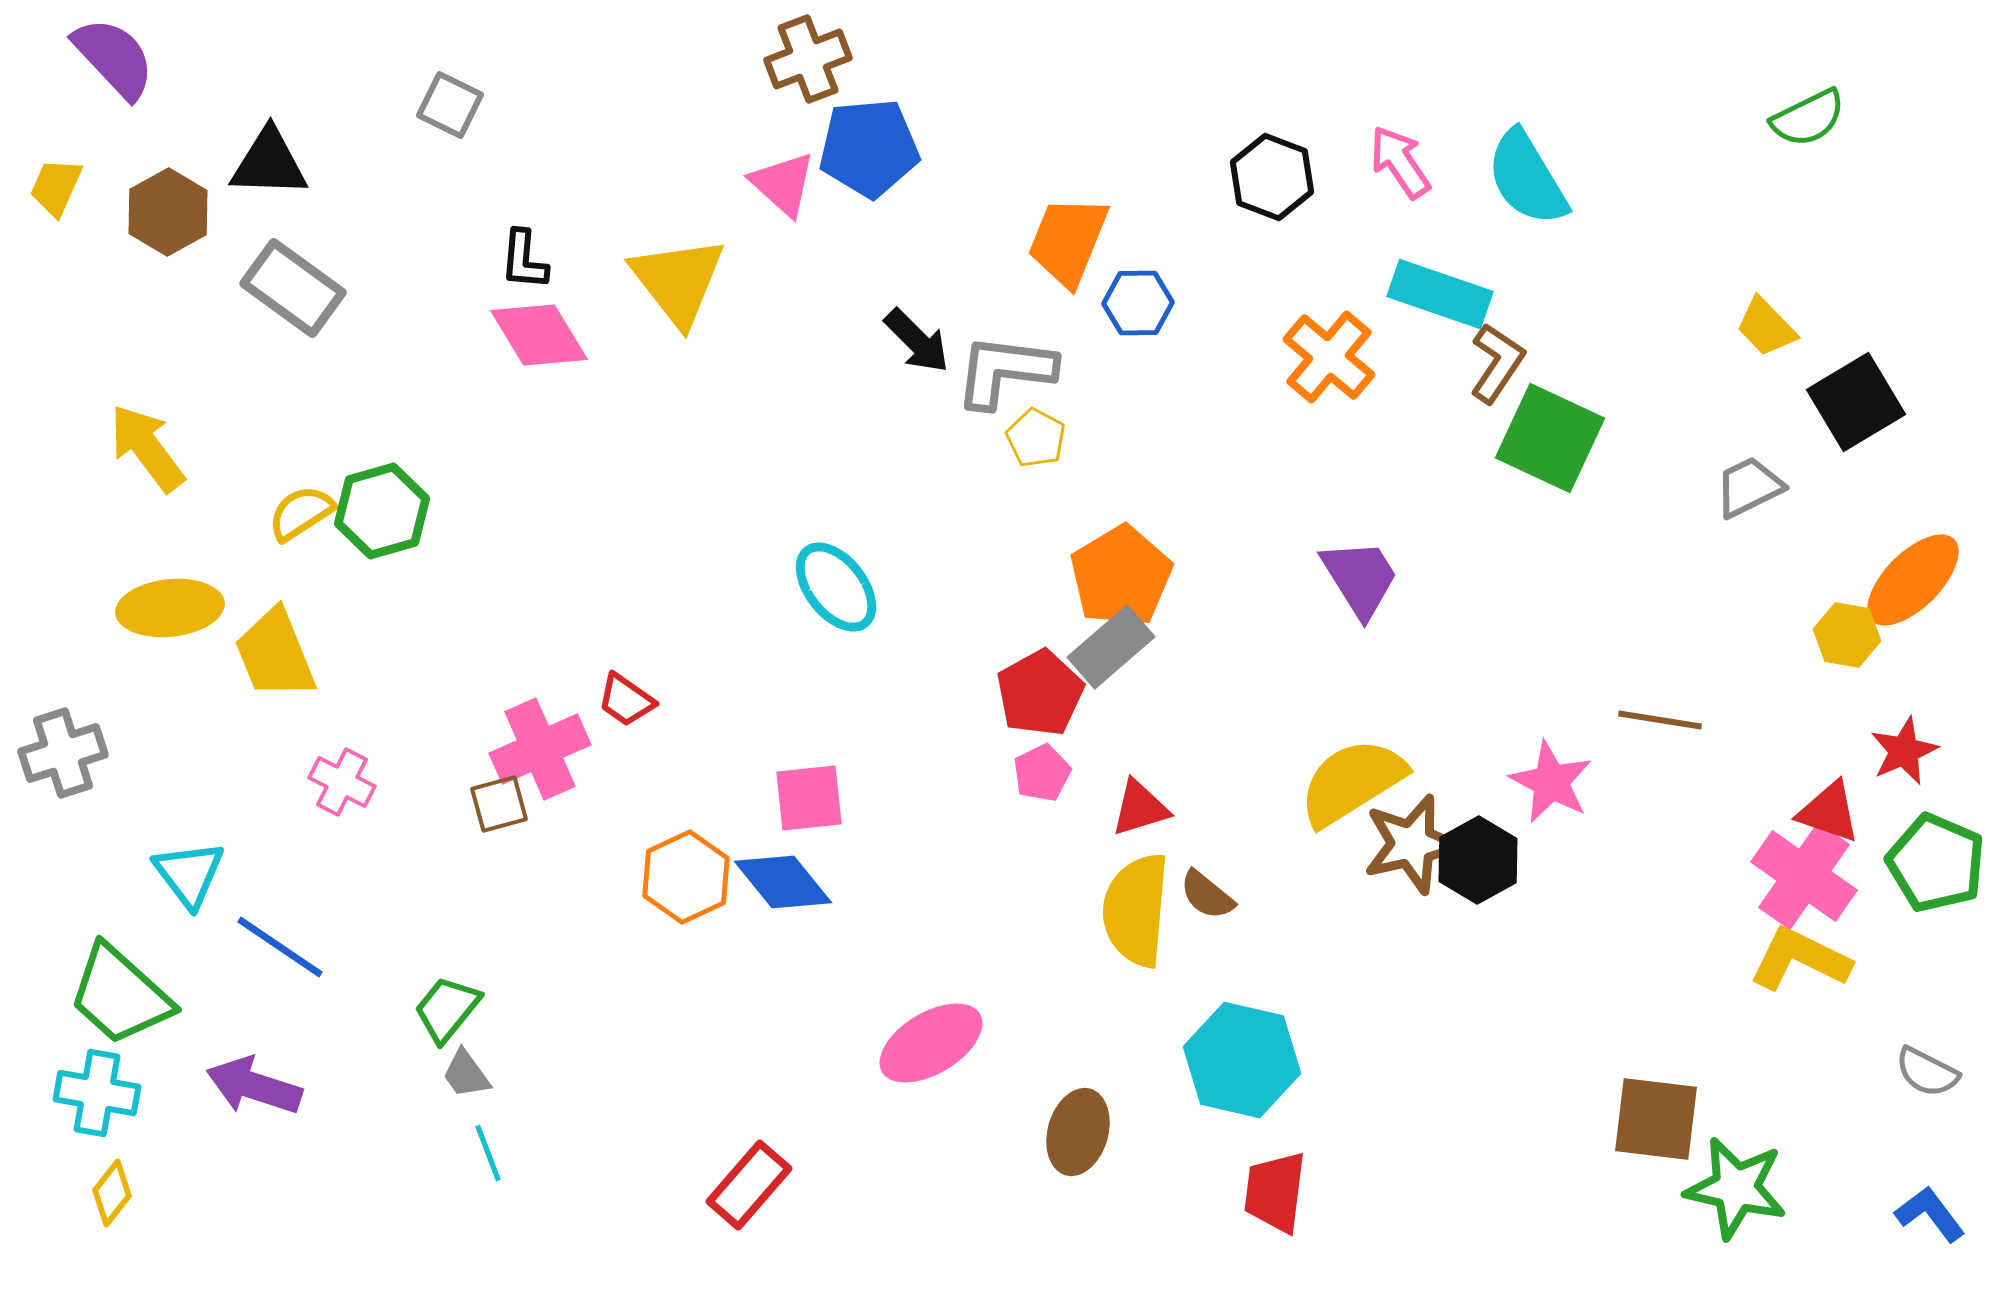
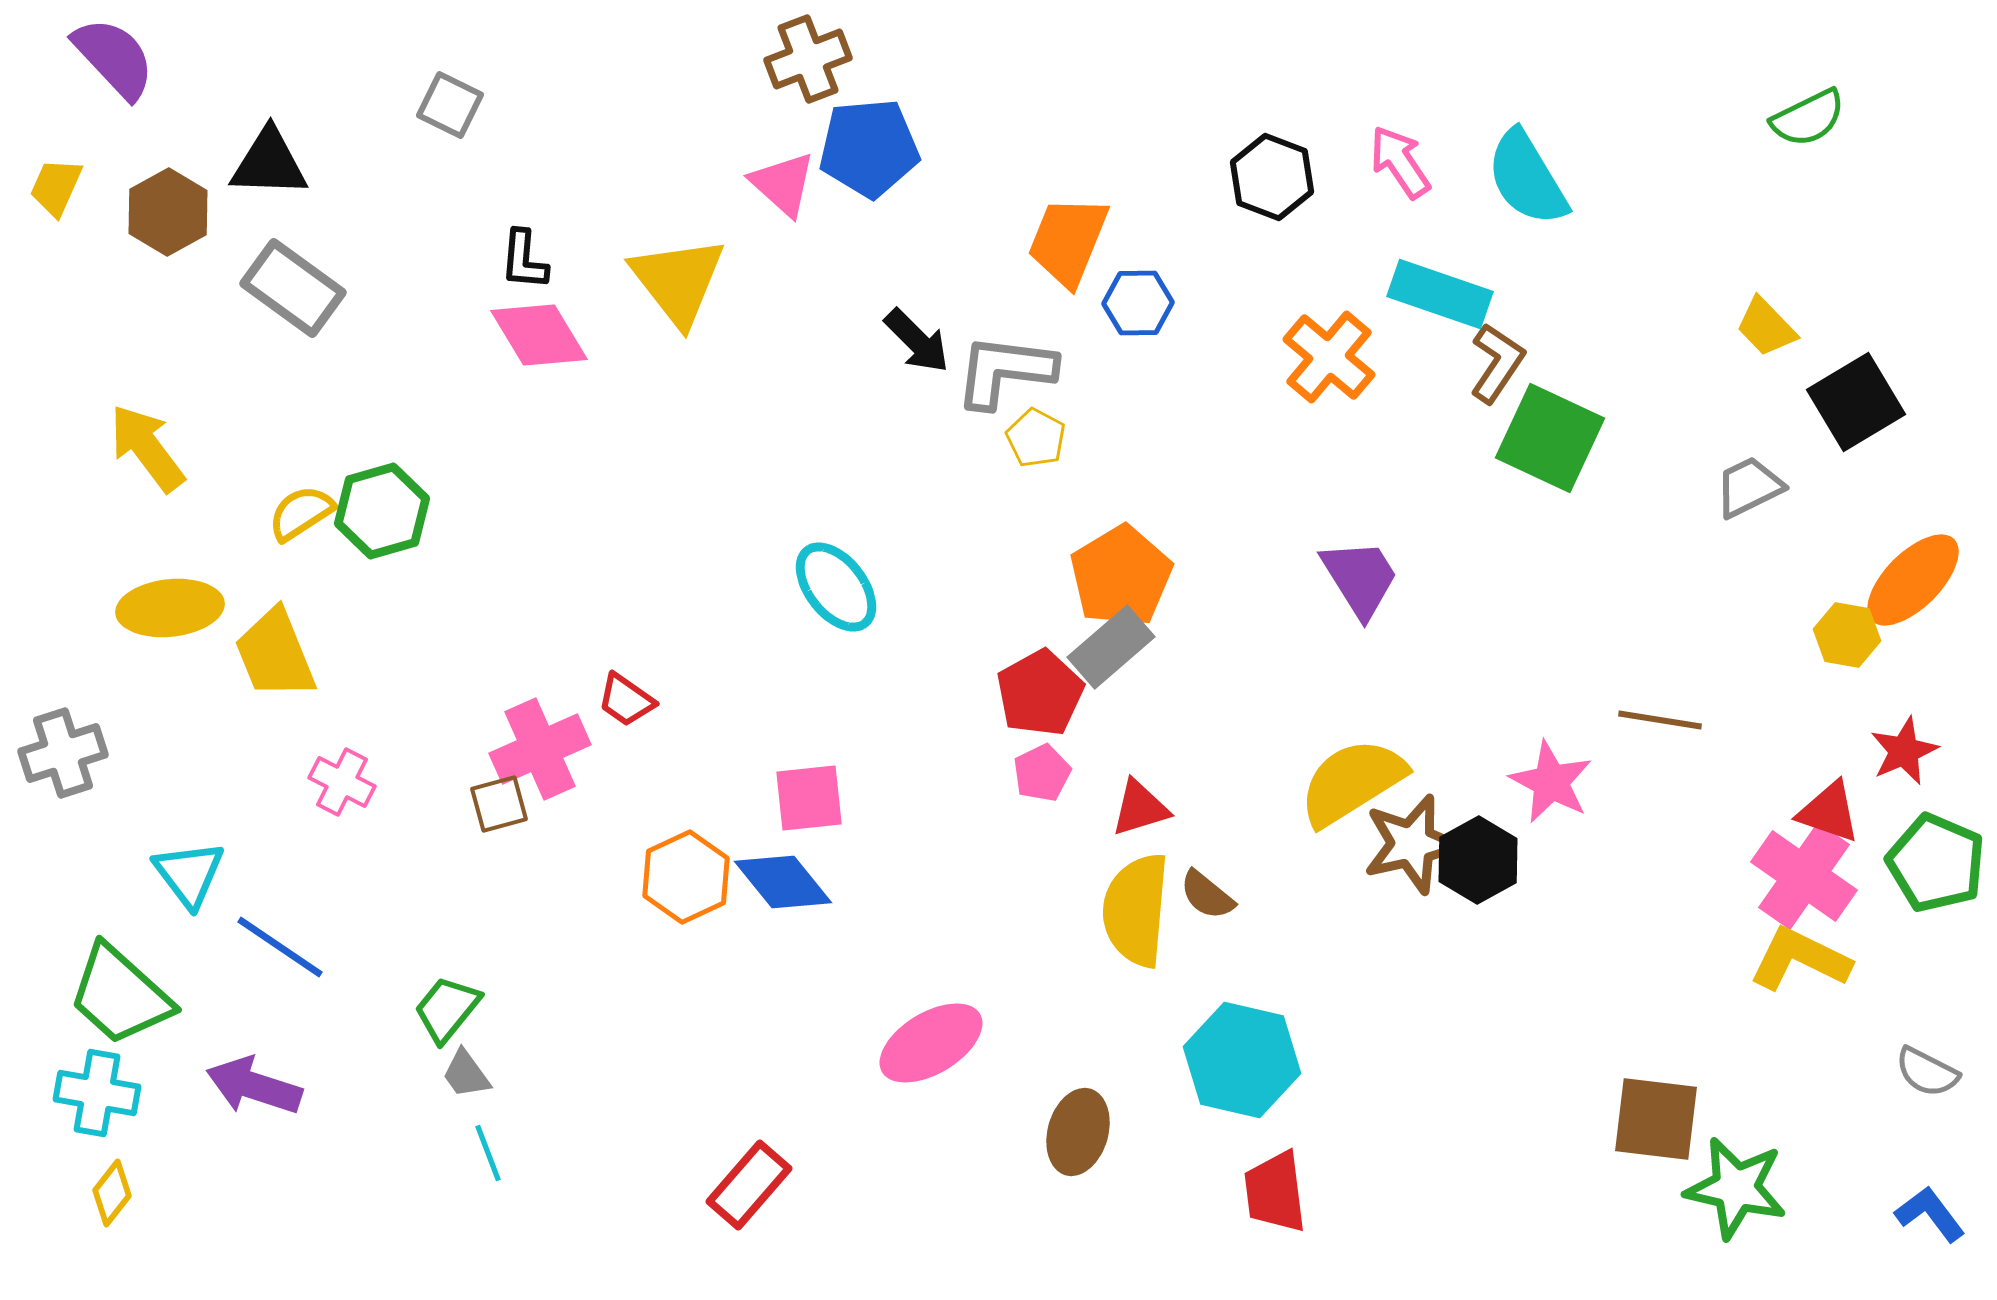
red trapezoid at (1275, 1192): rotated 14 degrees counterclockwise
